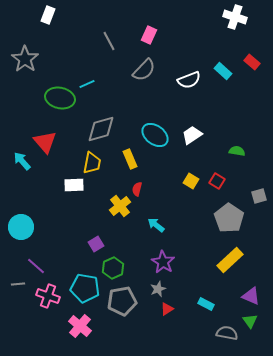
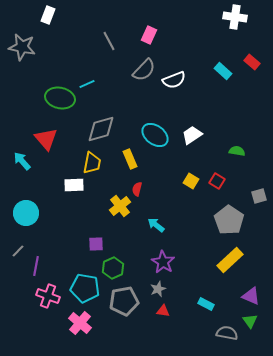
white cross at (235, 17): rotated 10 degrees counterclockwise
gray star at (25, 59): moved 3 px left, 12 px up; rotated 24 degrees counterclockwise
white semicircle at (189, 80): moved 15 px left
red triangle at (45, 142): moved 1 px right, 3 px up
gray pentagon at (229, 218): moved 2 px down
cyan circle at (21, 227): moved 5 px right, 14 px up
purple square at (96, 244): rotated 28 degrees clockwise
purple line at (36, 266): rotated 60 degrees clockwise
gray line at (18, 284): moved 33 px up; rotated 40 degrees counterclockwise
gray pentagon at (122, 301): moved 2 px right
red triangle at (167, 309): moved 4 px left, 2 px down; rotated 40 degrees clockwise
pink cross at (80, 326): moved 3 px up
